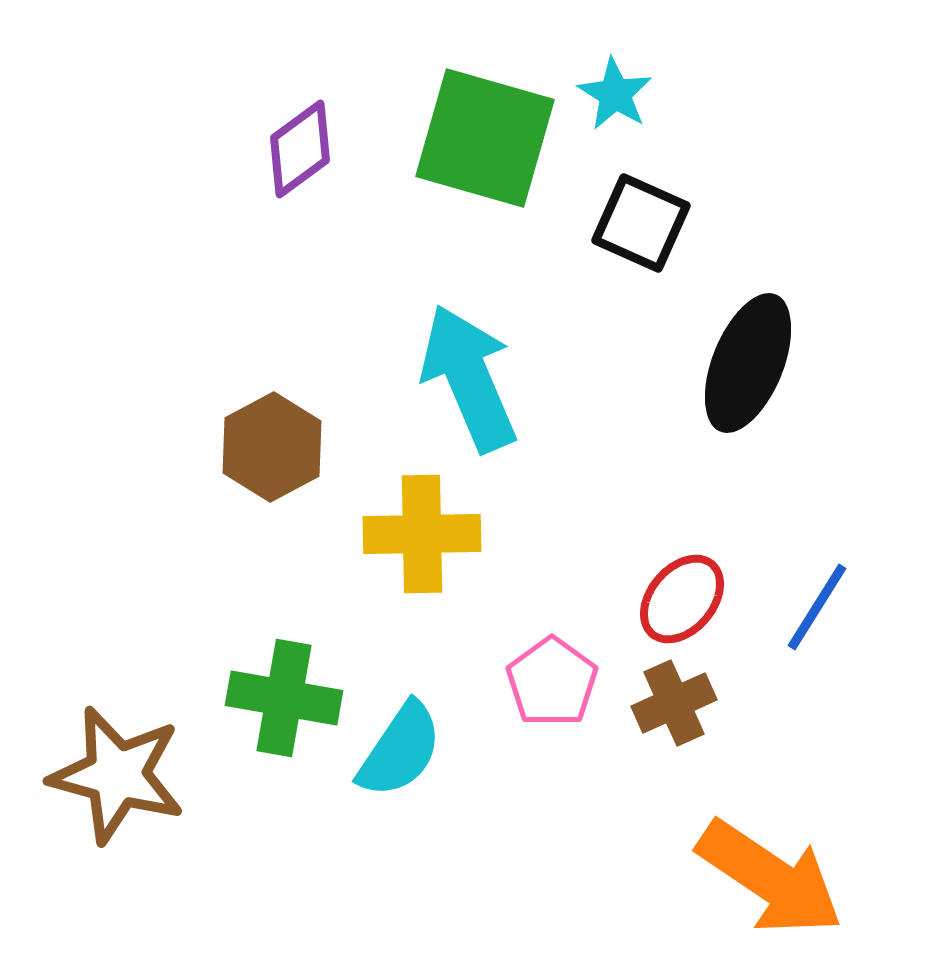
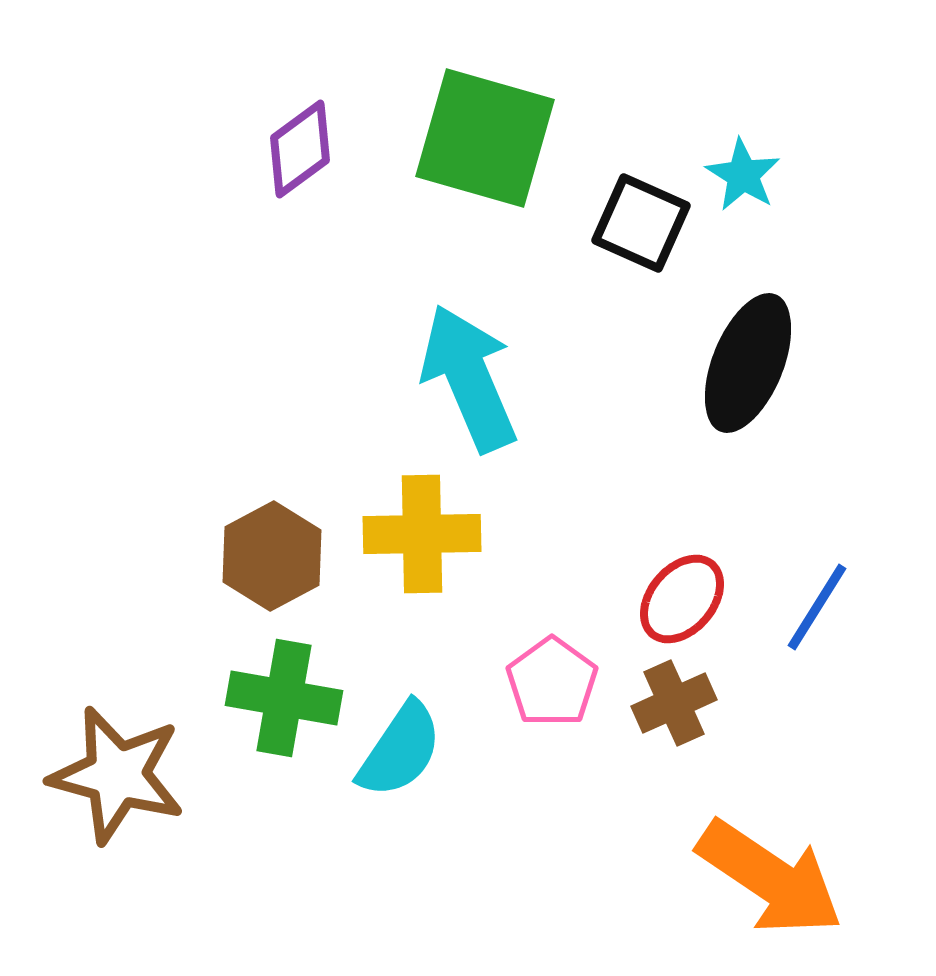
cyan star: moved 128 px right, 81 px down
brown hexagon: moved 109 px down
